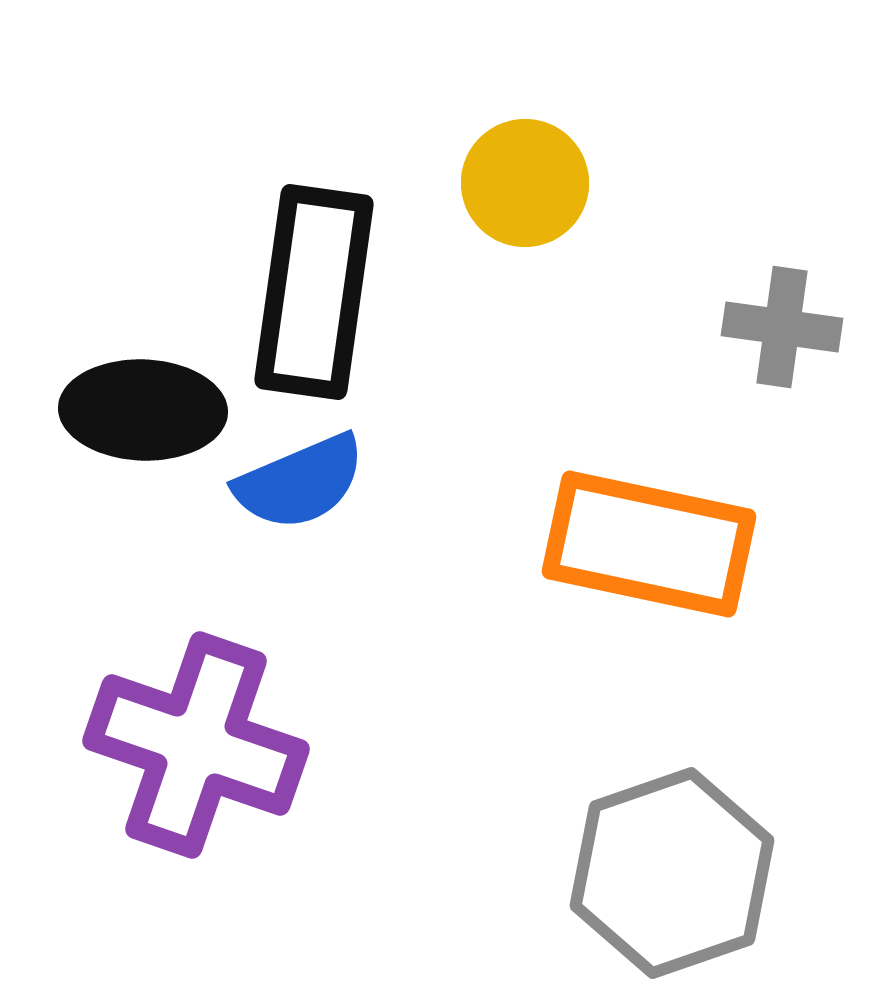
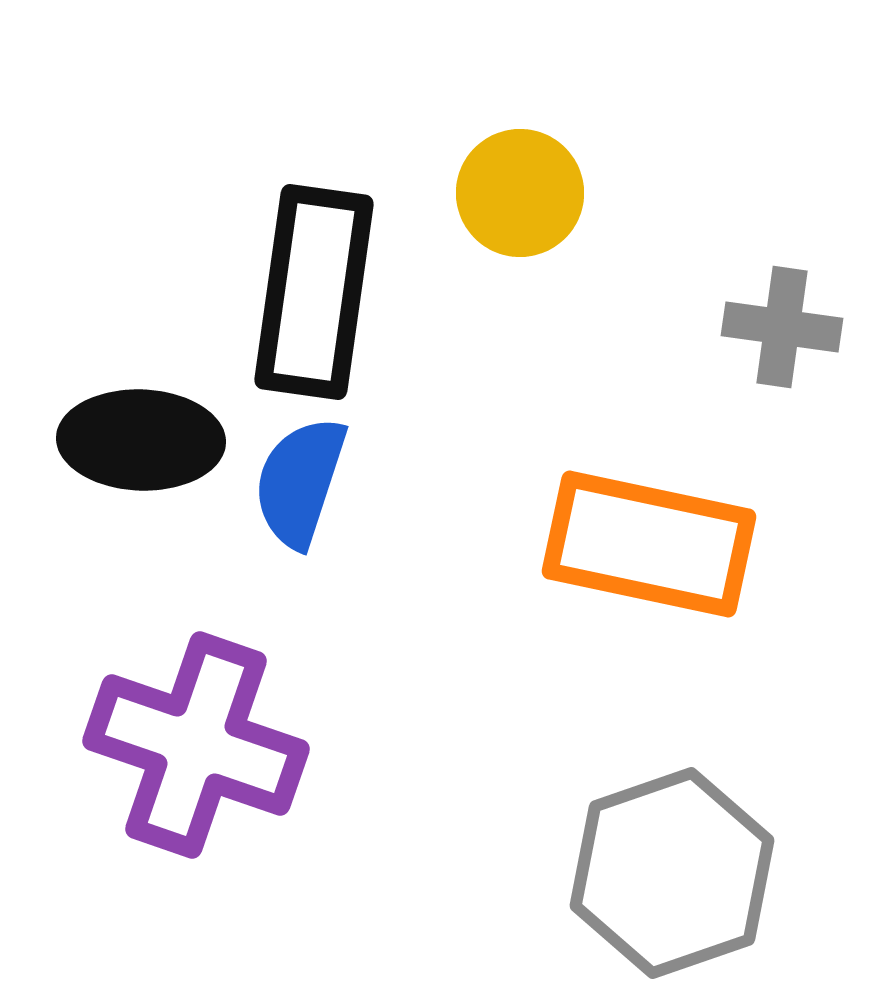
yellow circle: moved 5 px left, 10 px down
black ellipse: moved 2 px left, 30 px down
blue semicircle: rotated 131 degrees clockwise
